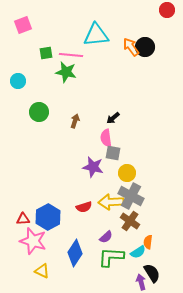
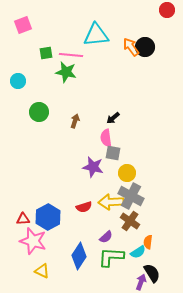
blue diamond: moved 4 px right, 3 px down
purple arrow: rotated 35 degrees clockwise
